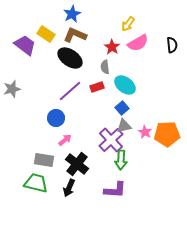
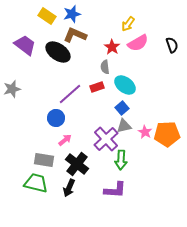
blue star: rotated 12 degrees clockwise
yellow rectangle: moved 1 px right, 18 px up
black semicircle: rotated 14 degrees counterclockwise
black ellipse: moved 12 px left, 6 px up
purple line: moved 3 px down
purple cross: moved 5 px left, 1 px up
